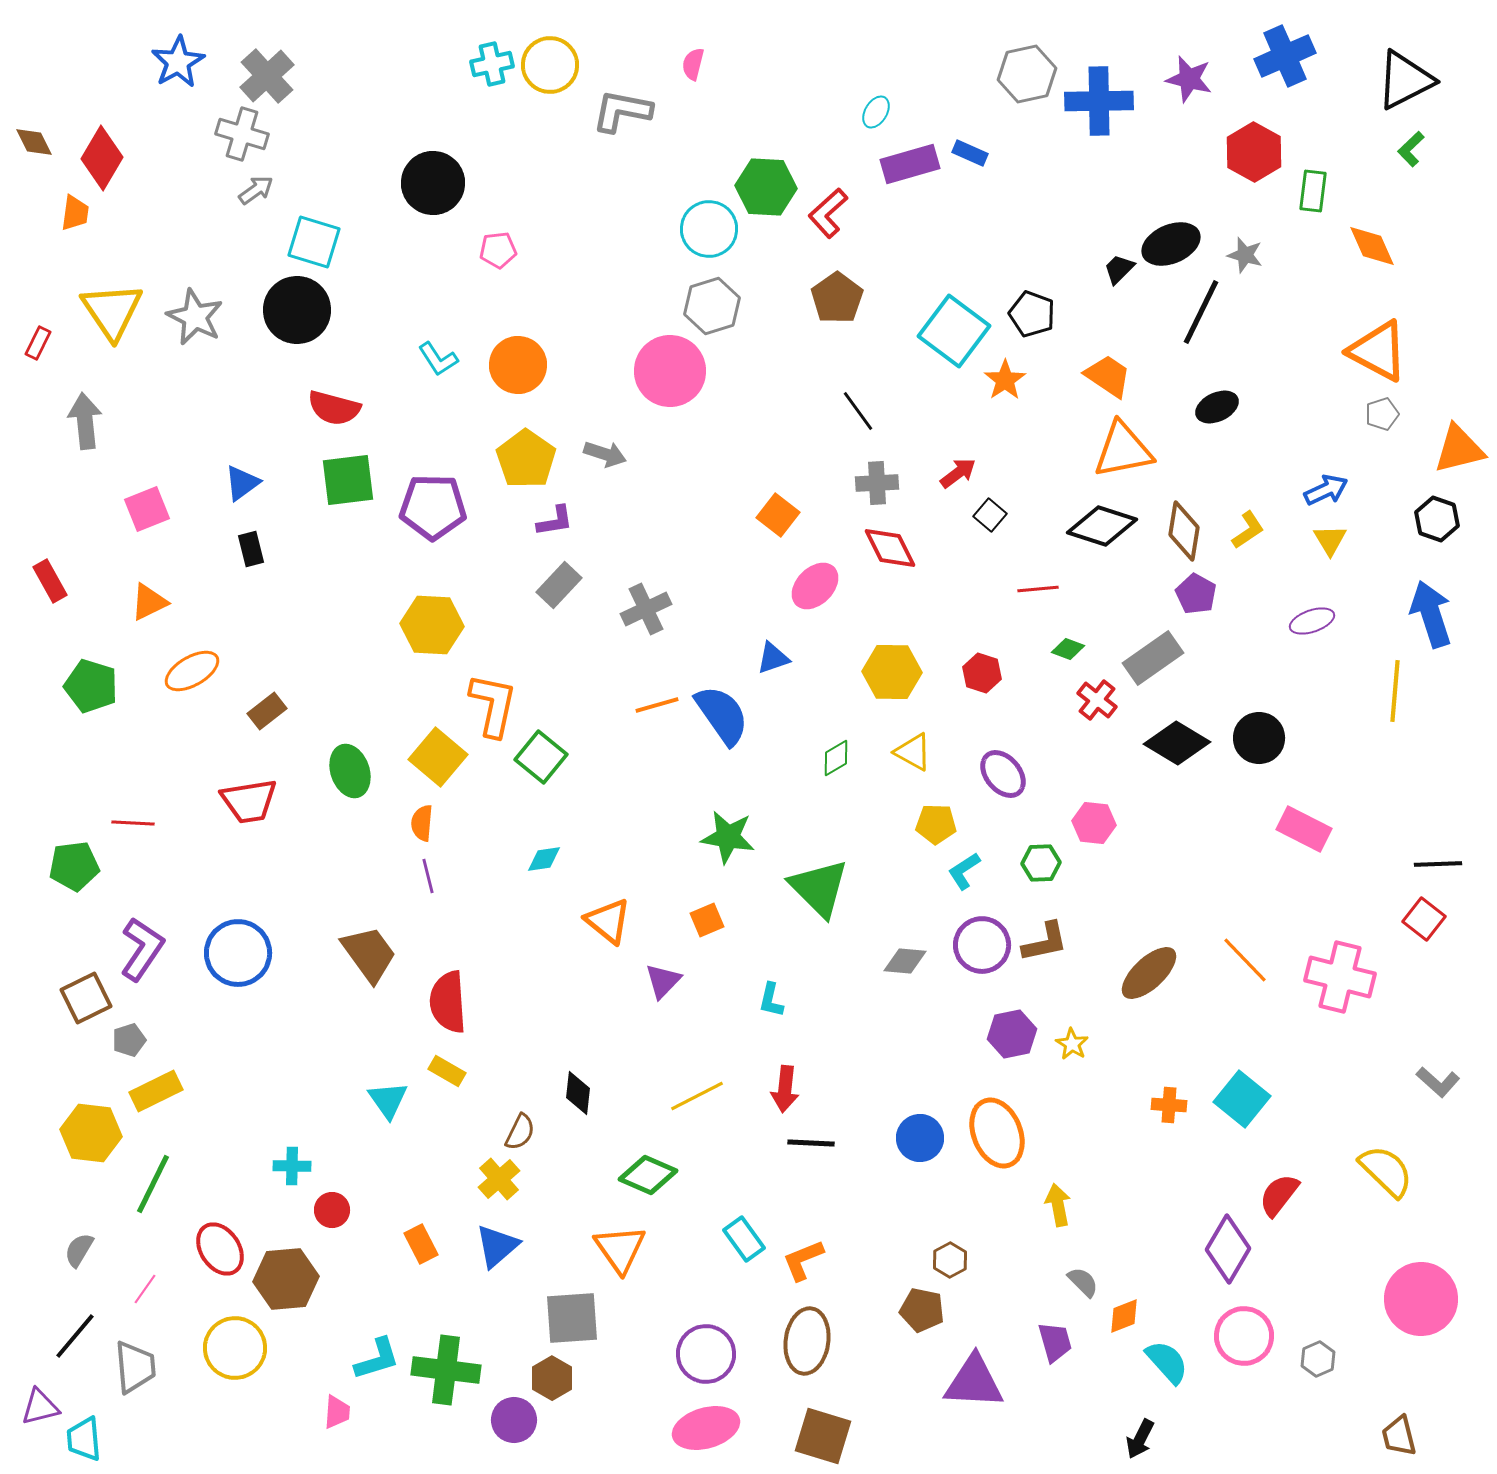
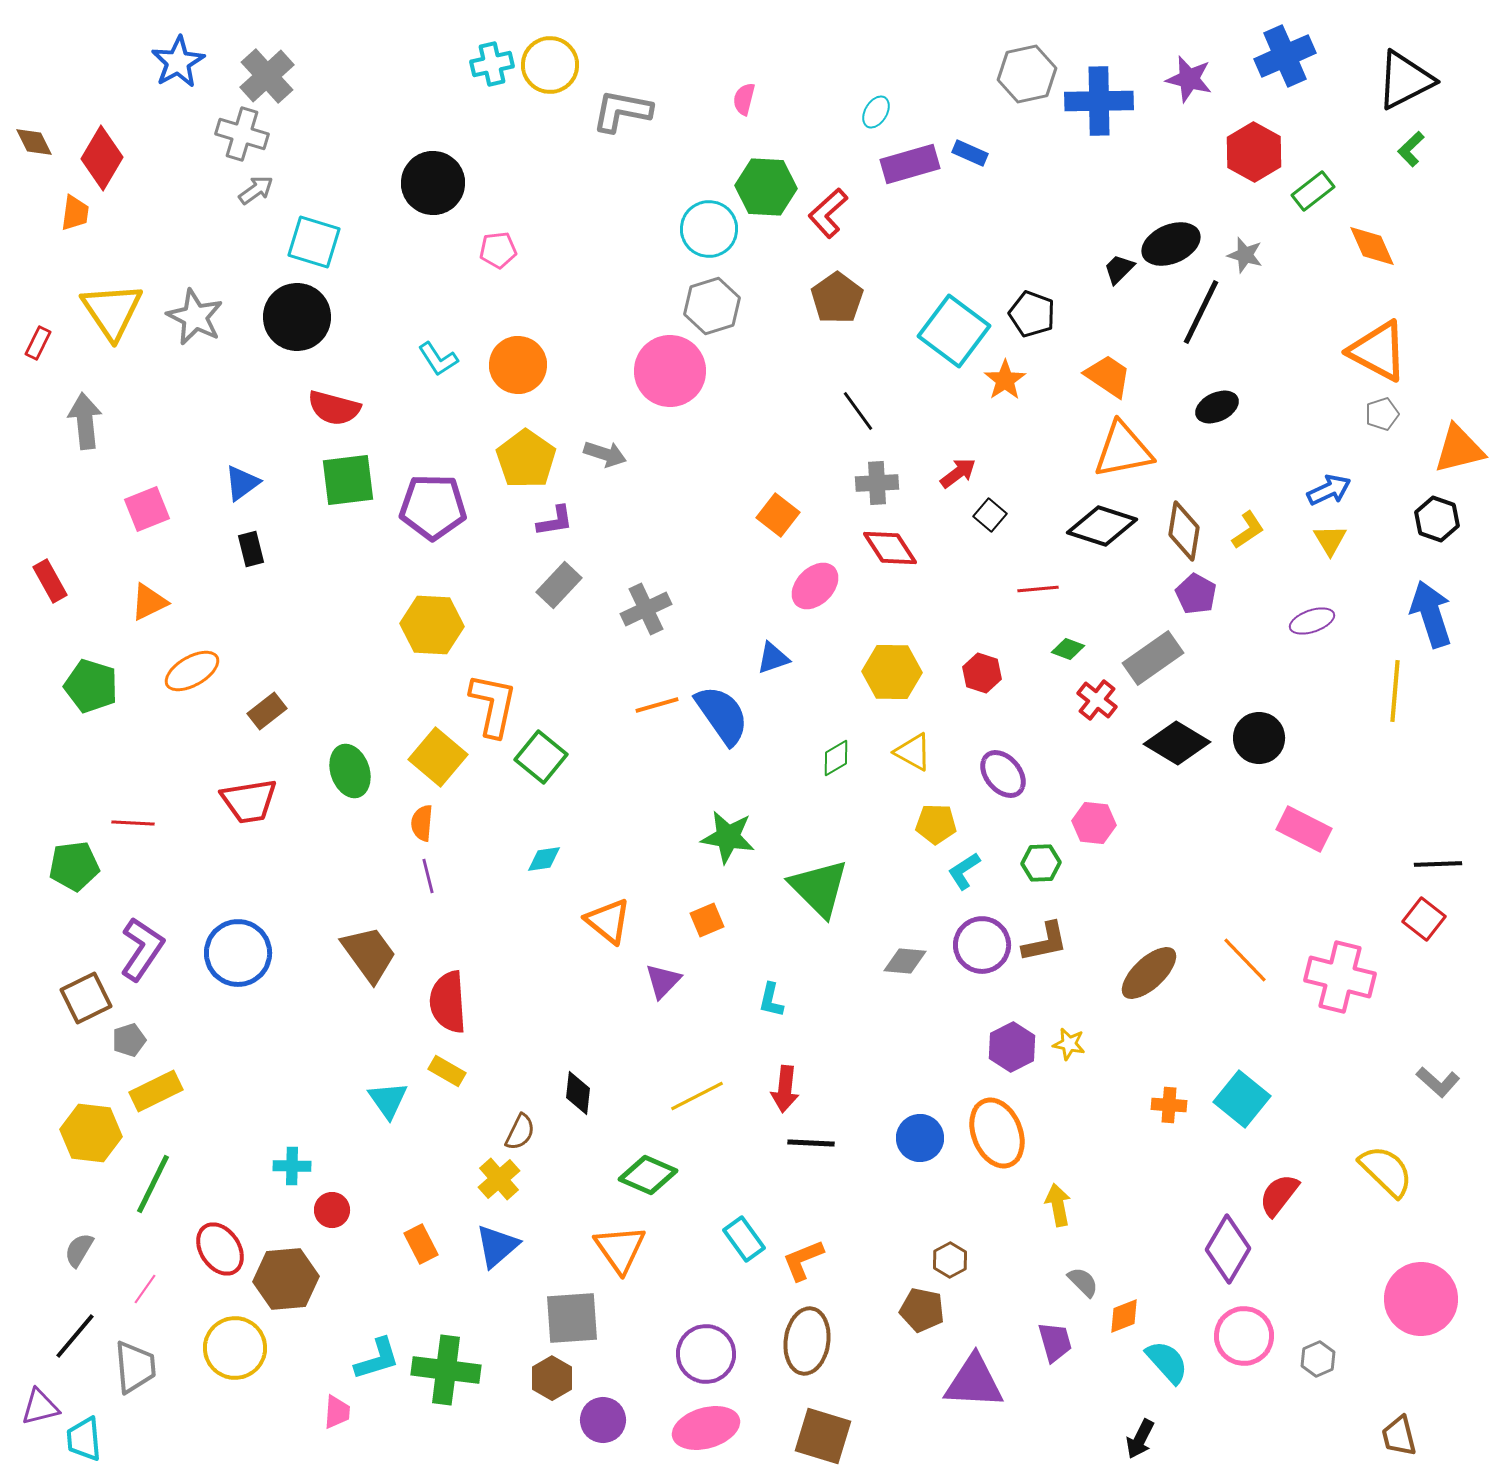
pink semicircle at (693, 64): moved 51 px right, 35 px down
green rectangle at (1313, 191): rotated 45 degrees clockwise
black circle at (297, 310): moved 7 px down
blue arrow at (1326, 490): moved 3 px right
red diamond at (890, 548): rotated 6 degrees counterclockwise
purple hexagon at (1012, 1034): moved 13 px down; rotated 15 degrees counterclockwise
yellow star at (1072, 1044): moved 3 px left; rotated 20 degrees counterclockwise
purple circle at (514, 1420): moved 89 px right
